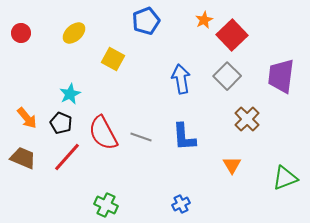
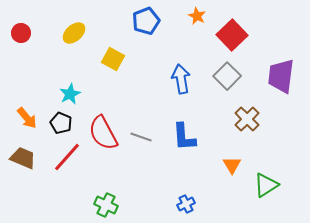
orange star: moved 7 px left, 4 px up; rotated 18 degrees counterclockwise
green triangle: moved 19 px left, 7 px down; rotated 12 degrees counterclockwise
blue cross: moved 5 px right
